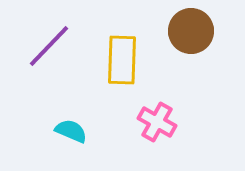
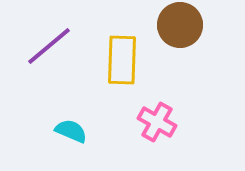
brown circle: moved 11 px left, 6 px up
purple line: rotated 6 degrees clockwise
